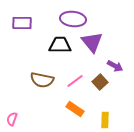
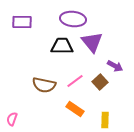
purple rectangle: moved 1 px up
black trapezoid: moved 2 px right, 1 px down
brown semicircle: moved 2 px right, 5 px down
